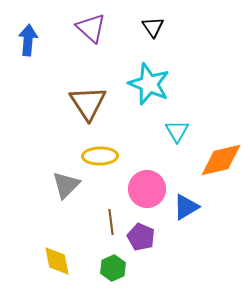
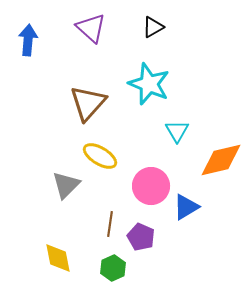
black triangle: rotated 35 degrees clockwise
brown triangle: rotated 15 degrees clockwise
yellow ellipse: rotated 32 degrees clockwise
pink circle: moved 4 px right, 3 px up
brown line: moved 1 px left, 2 px down; rotated 15 degrees clockwise
yellow diamond: moved 1 px right, 3 px up
